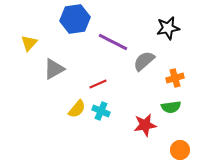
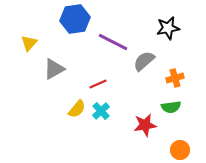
cyan cross: rotated 24 degrees clockwise
